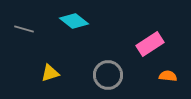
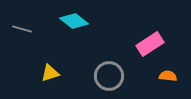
gray line: moved 2 px left
gray circle: moved 1 px right, 1 px down
